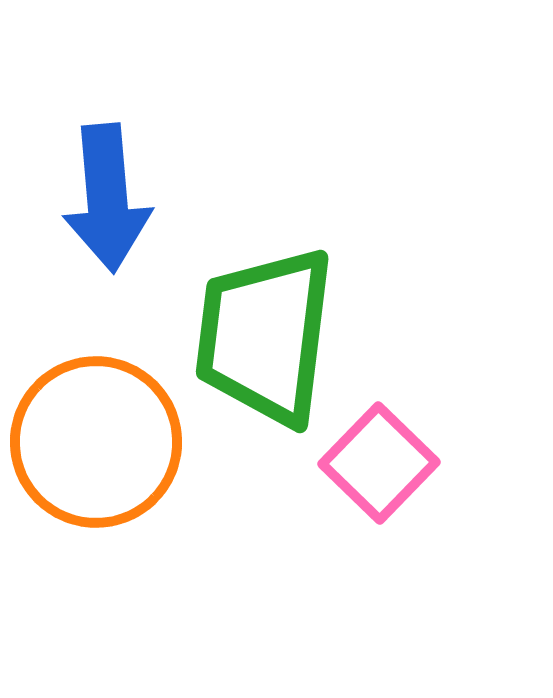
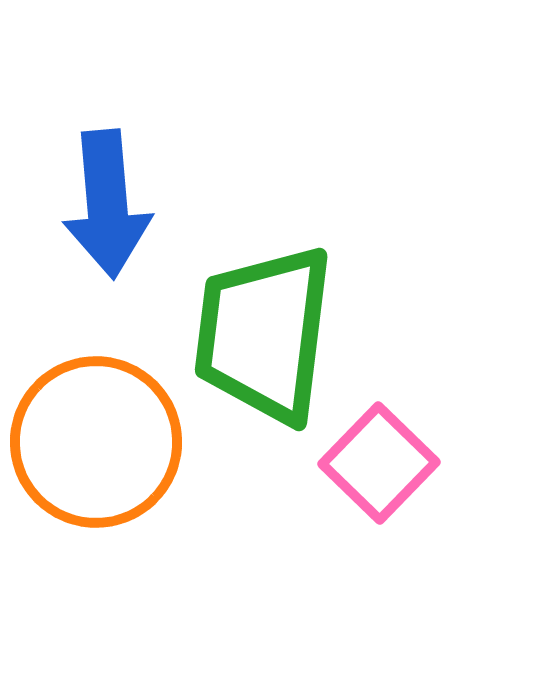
blue arrow: moved 6 px down
green trapezoid: moved 1 px left, 2 px up
